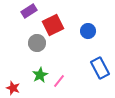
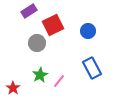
blue rectangle: moved 8 px left
red star: rotated 16 degrees clockwise
